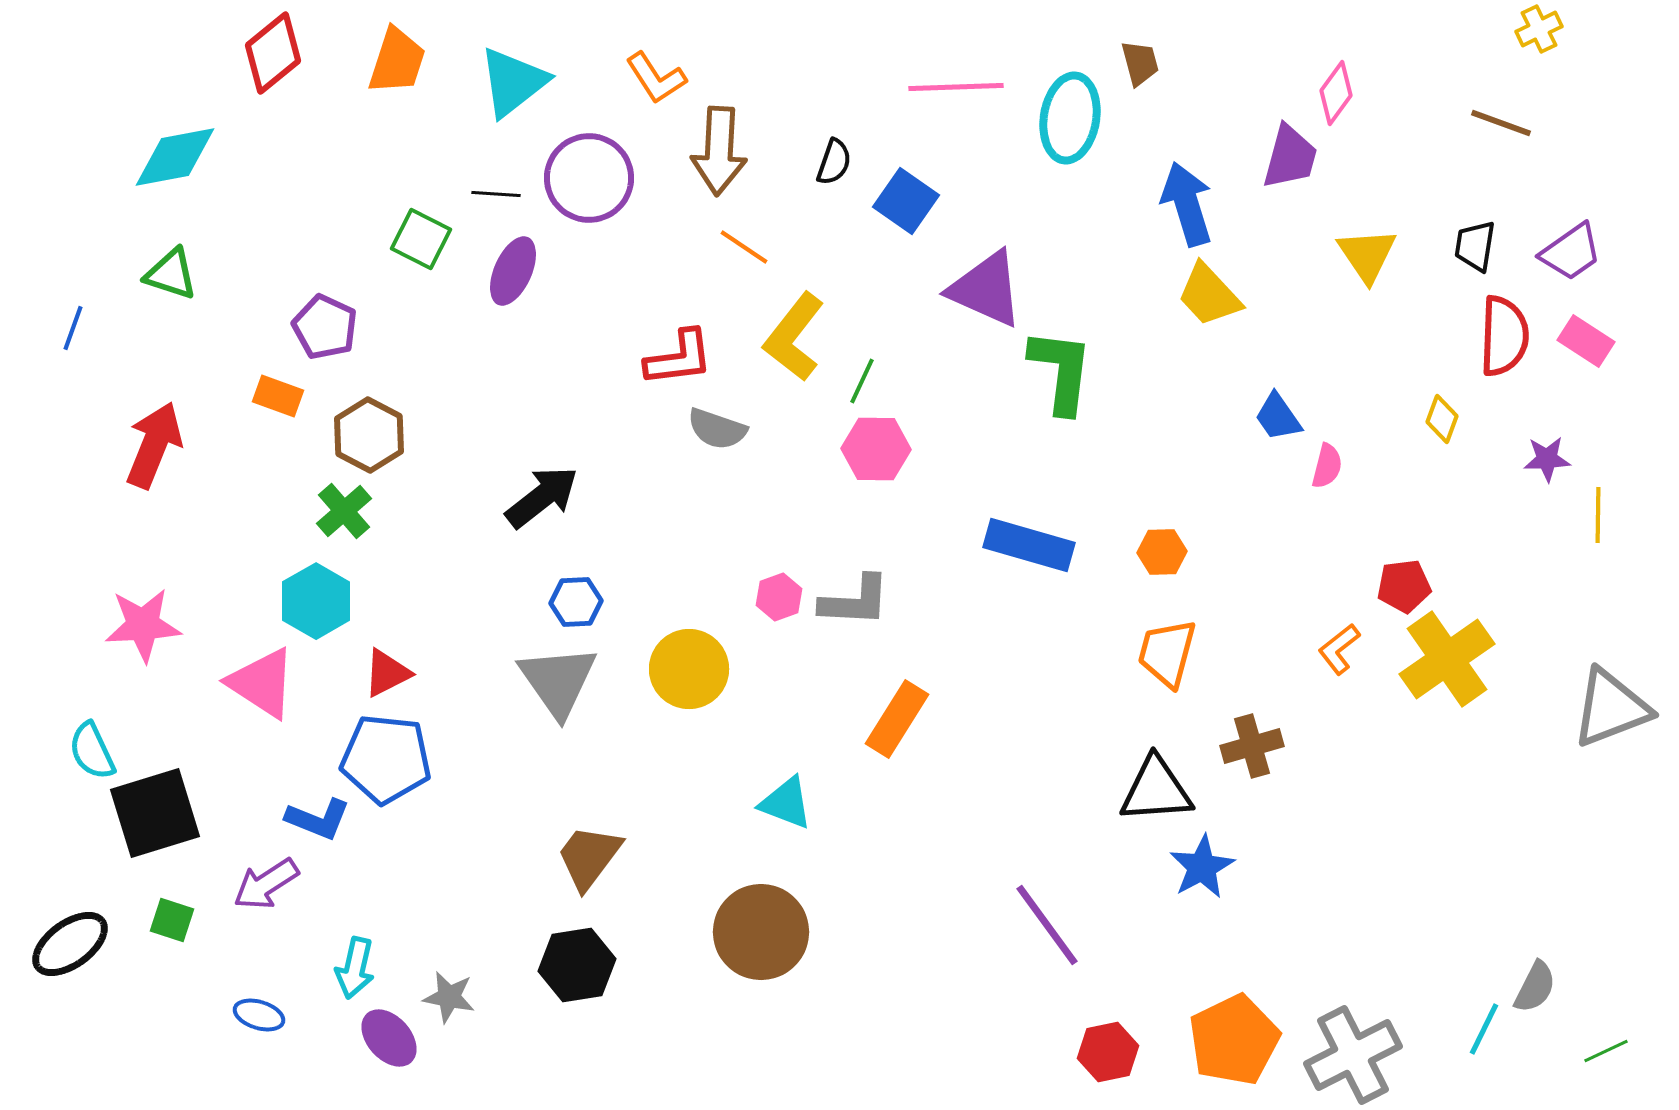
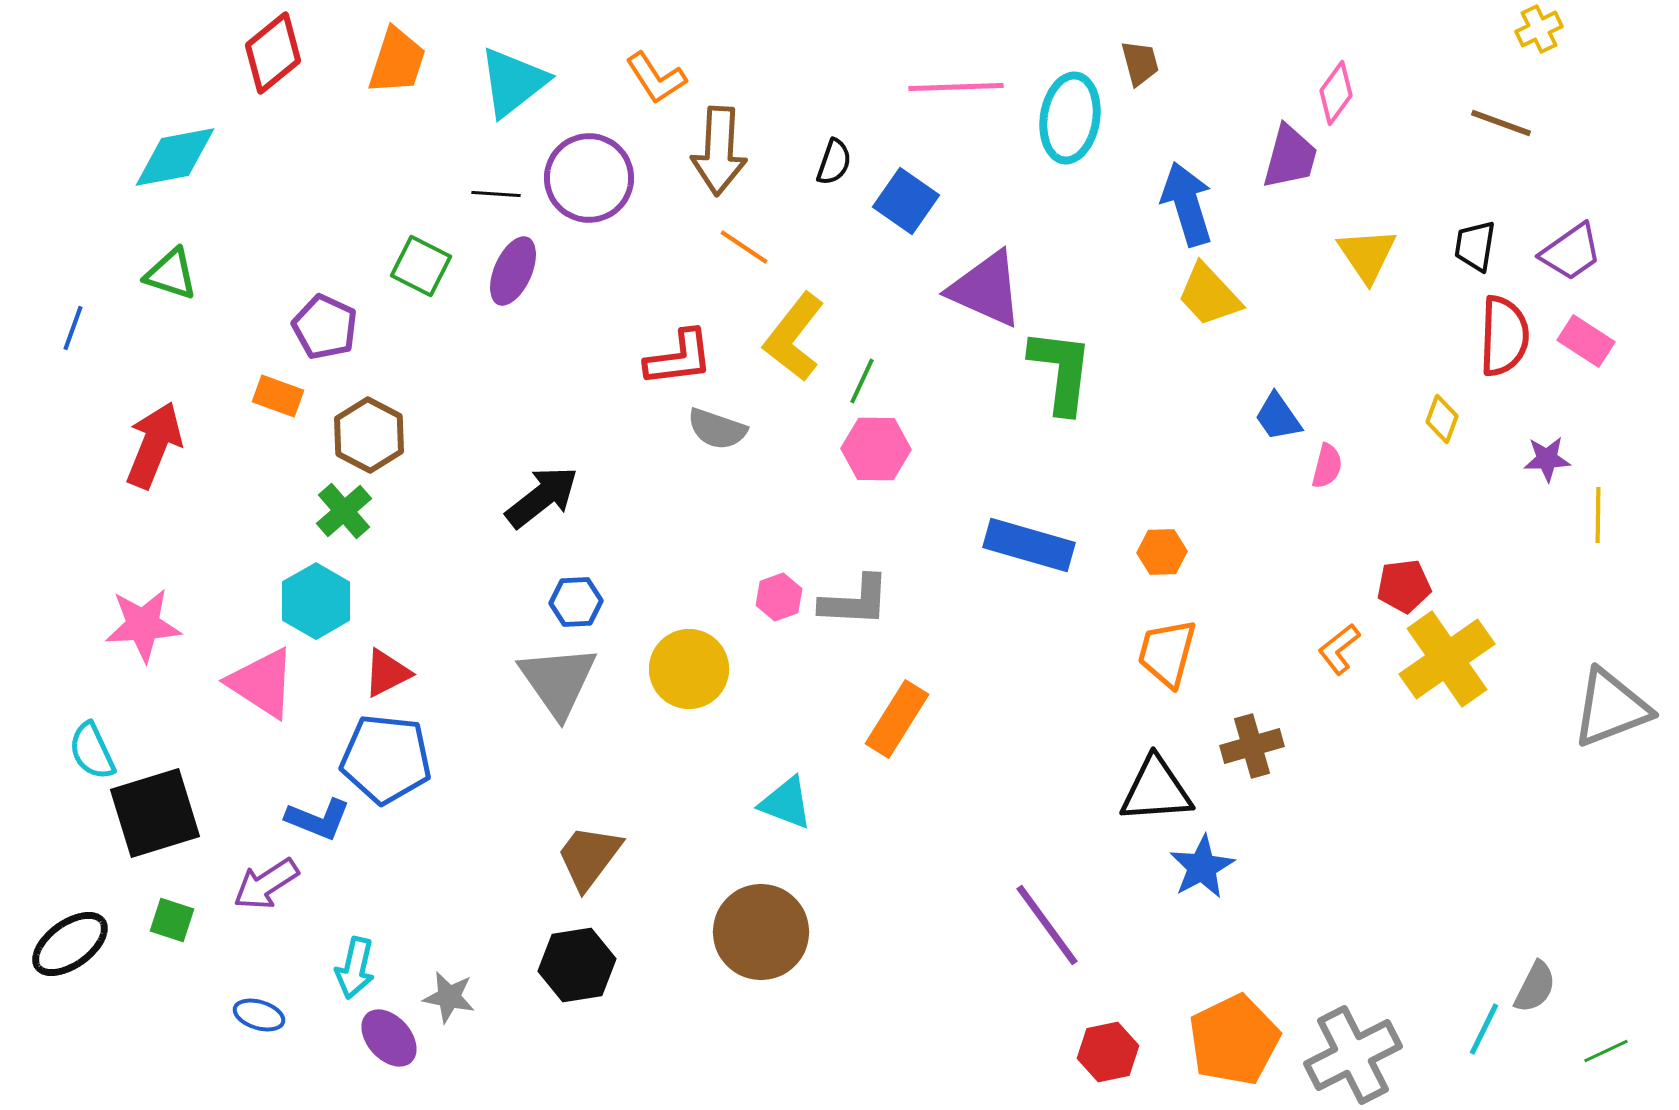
green square at (421, 239): moved 27 px down
